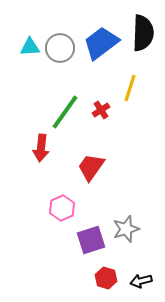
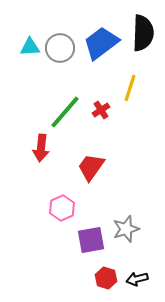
green line: rotated 6 degrees clockwise
purple square: rotated 8 degrees clockwise
black arrow: moved 4 px left, 2 px up
